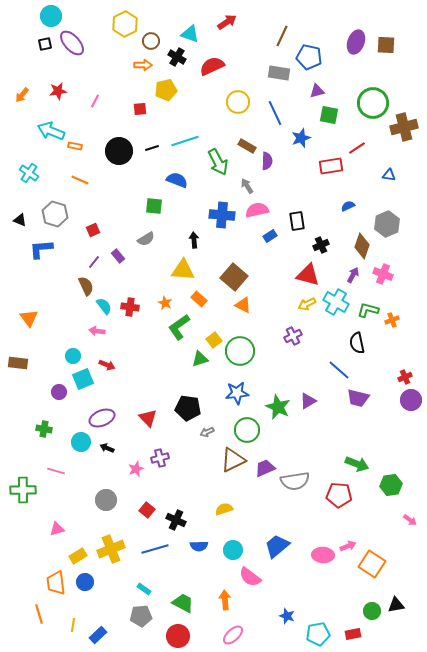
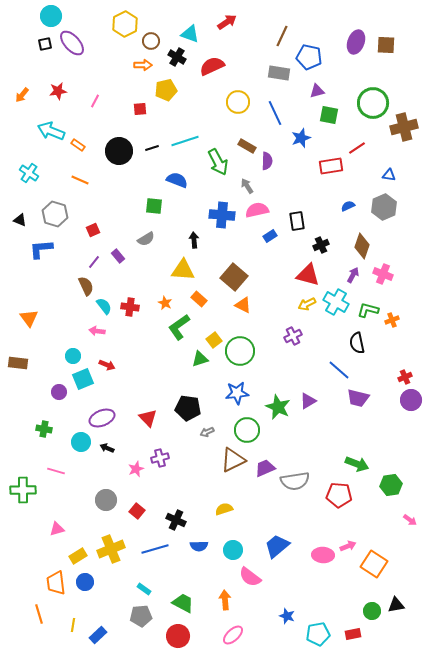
orange rectangle at (75, 146): moved 3 px right, 1 px up; rotated 24 degrees clockwise
gray hexagon at (387, 224): moved 3 px left, 17 px up
red square at (147, 510): moved 10 px left, 1 px down
orange square at (372, 564): moved 2 px right
